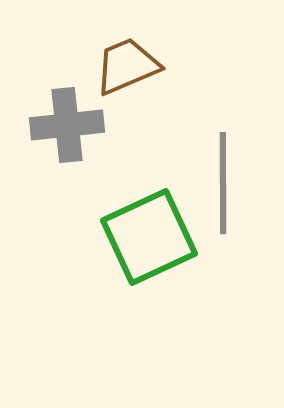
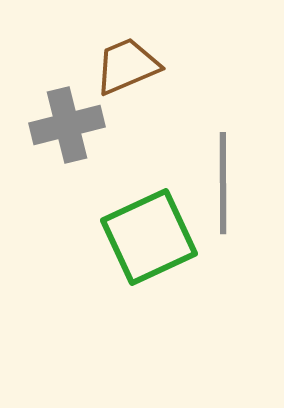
gray cross: rotated 8 degrees counterclockwise
